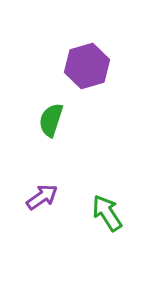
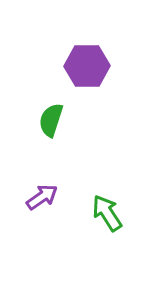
purple hexagon: rotated 15 degrees clockwise
